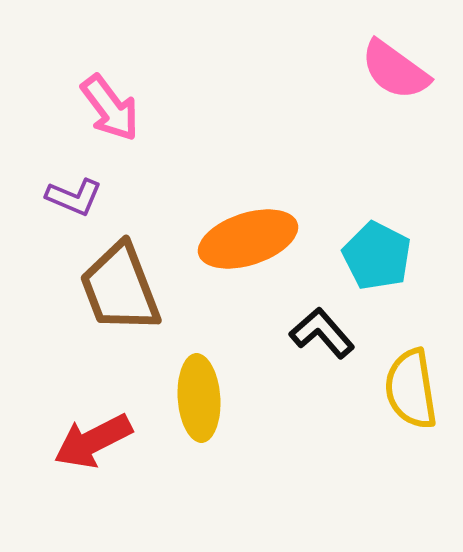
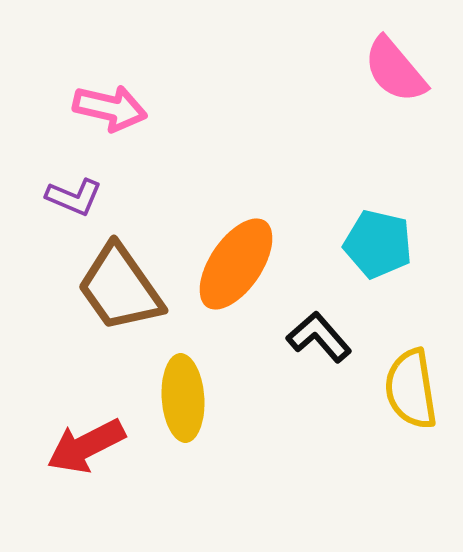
pink semicircle: rotated 14 degrees clockwise
pink arrow: rotated 40 degrees counterclockwise
orange ellipse: moved 12 px left, 25 px down; rotated 38 degrees counterclockwise
cyan pentagon: moved 1 px right, 12 px up; rotated 14 degrees counterclockwise
brown trapezoid: rotated 14 degrees counterclockwise
black L-shape: moved 3 px left, 4 px down
yellow ellipse: moved 16 px left
red arrow: moved 7 px left, 5 px down
